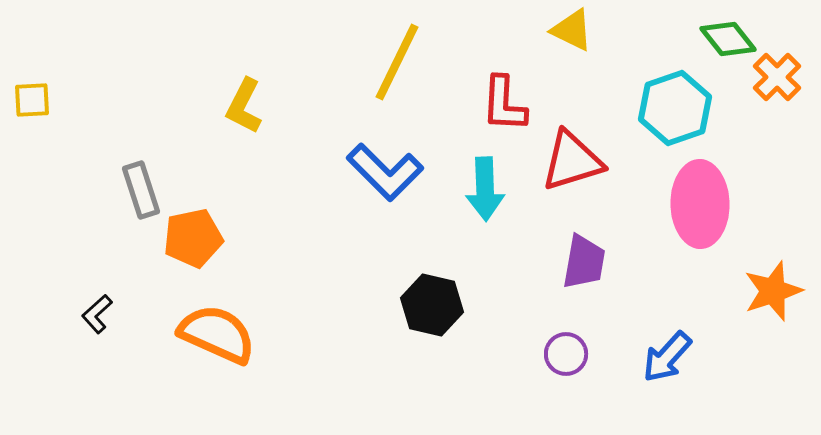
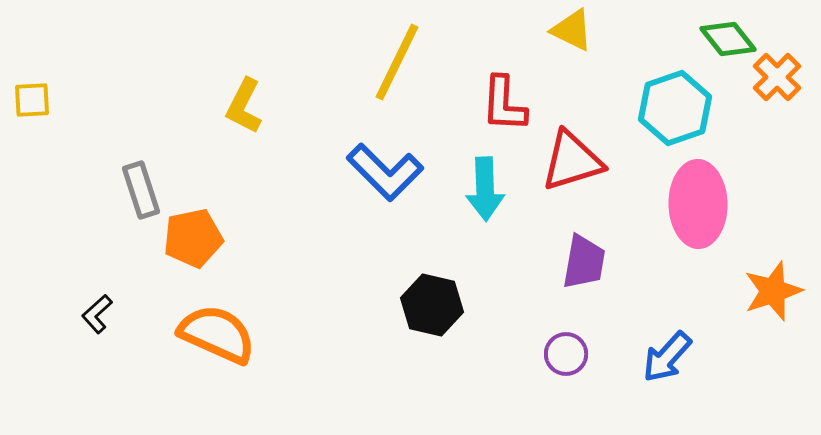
pink ellipse: moved 2 px left
